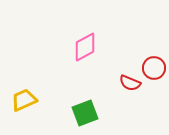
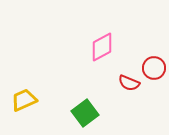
pink diamond: moved 17 px right
red semicircle: moved 1 px left
green square: rotated 16 degrees counterclockwise
